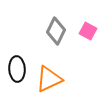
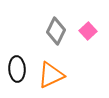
pink square: rotated 18 degrees clockwise
orange triangle: moved 2 px right, 4 px up
